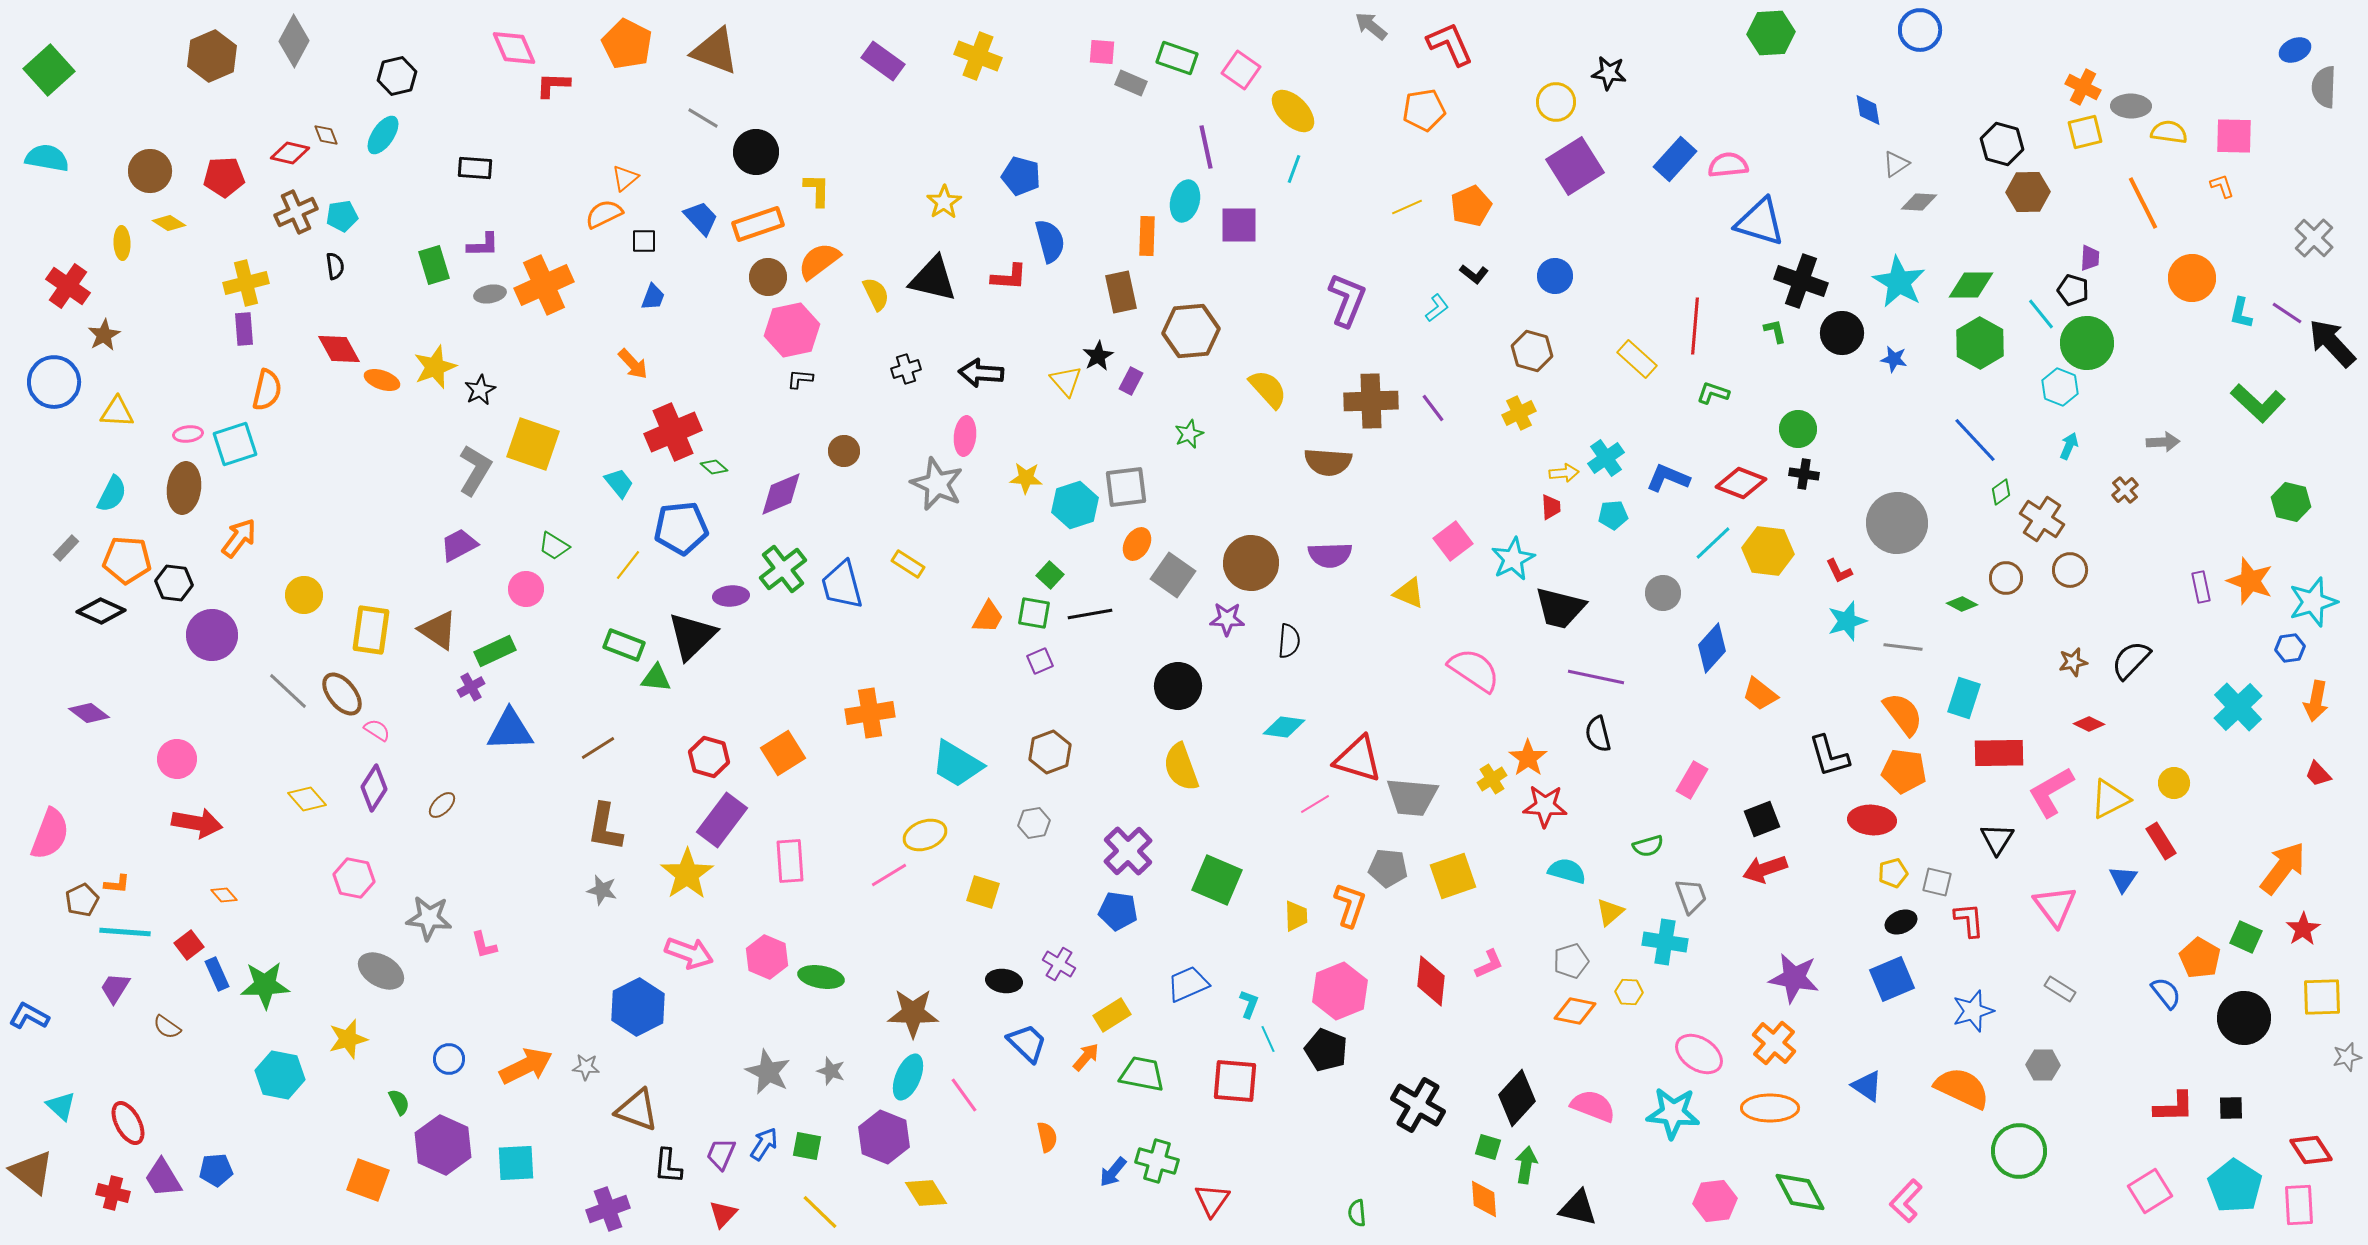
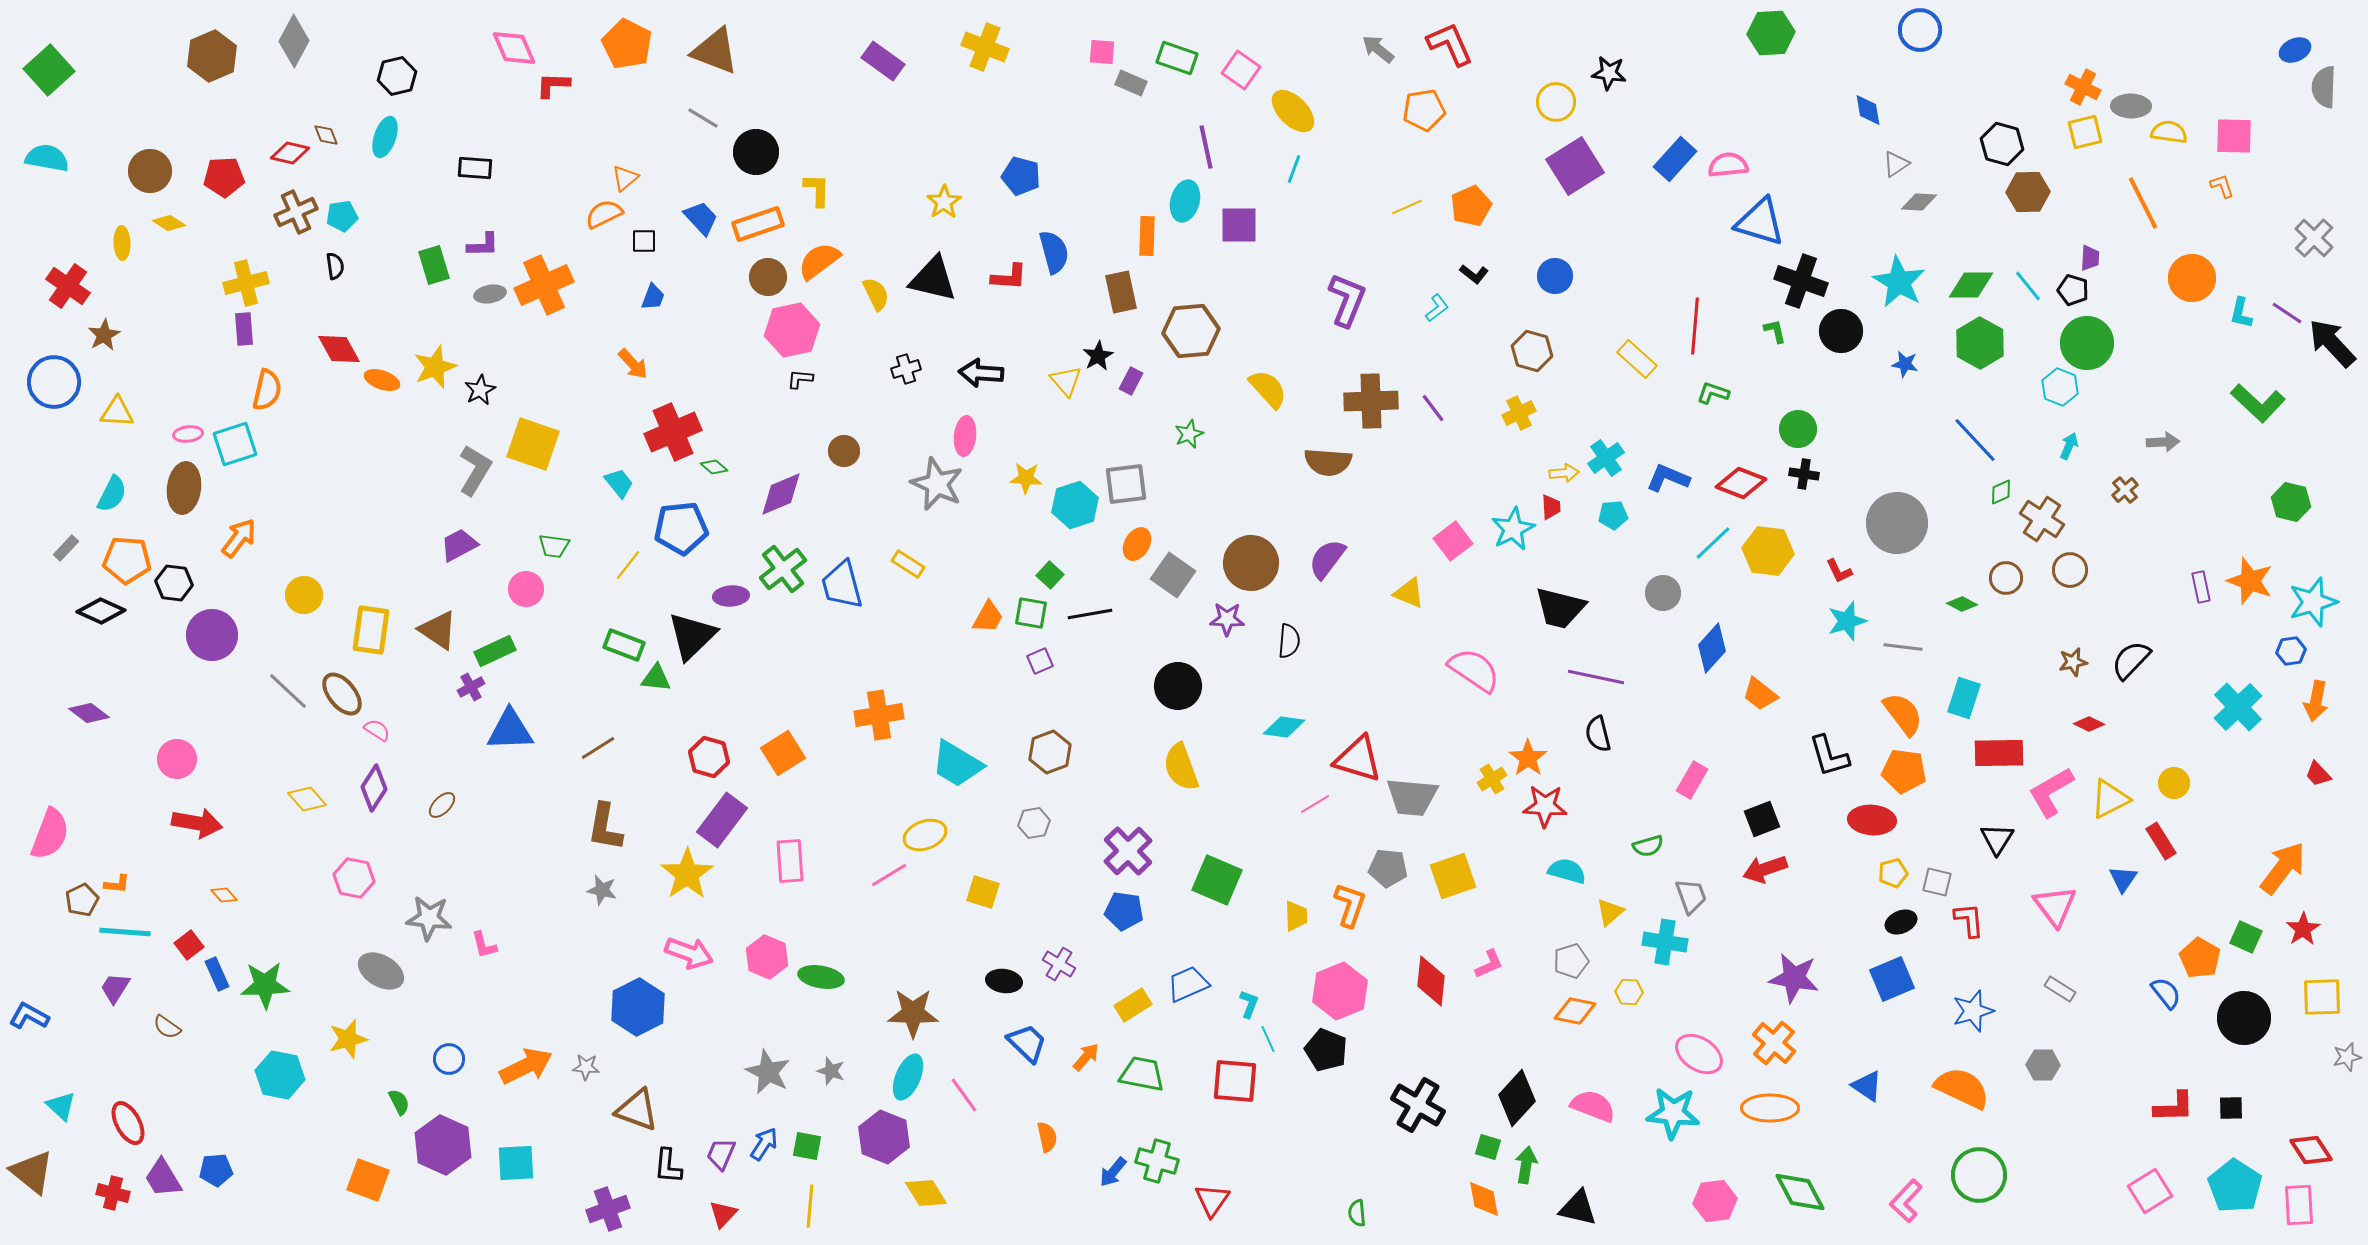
gray arrow at (1371, 26): moved 7 px right, 23 px down
yellow cross at (978, 56): moved 7 px right, 9 px up
cyan ellipse at (383, 135): moved 2 px right, 2 px down; rotated 15 degrees counterclockwise
blue semicircle at (1050, 241): moved 4 px right, 11 px down
cyan line at (2041, 314): moved 13 px left, 28 px up
black circle at (1842, 333): moved 1 px left, 2 px up
blue star at (1894, 359): moved 11 px right, 5 px down
gray square at (1126, 487): moved 3 px up
green diamond at (2001, 492): rotated 12 degrees clockwise
green trapezoid at (554, 546): rotated 24 degrees counterclockwise
purple semicircle at (1330, 555): moved 3 px left, 4 px down; rotated 129 degrees clockwise
cyan star at (1513, 559): moved 30 px up
green square at (1034, 613): moved 3 px left
blue hexagon at (2290, 648): moved 1 px right, 3 px down
orange cross at (870, 713): moved 9 px right, 2 px down
blue pentagon at (1118, 911): moved 6 px right
yellow rectangle at (1112, 1015): moved 21 px right, 10 px up
green circle at (2019, 1151): moved 40 px left, 24 px down
orange diamond at (1484, 1199): rotated 6 degrees counterclockwise
yellow line at (820, 1212): moved 10 px left, 6 px up; rotated 51 degrees clockwise
